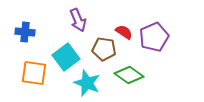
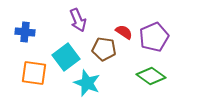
green diamond: moved 22 px right, 1 px down
